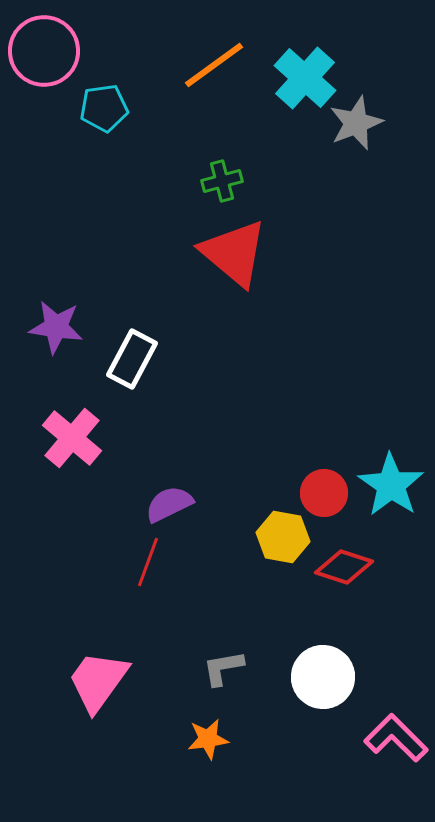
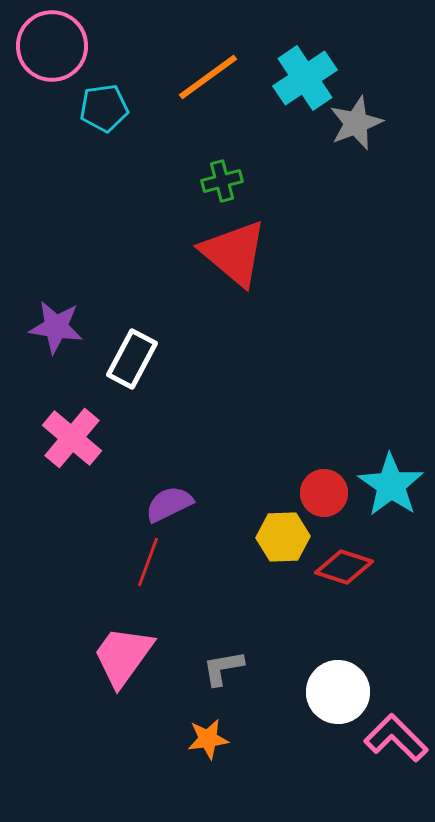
pink circle: moved 8 px right, 5 px up
orange line: moved 6 px left, 12 px down
cyan cross: rotated 14 degrees clockwise
yellow hexagon: rotated 12 degrees counterclockwise
white circle: moved 15 px right, 15 px down
pink trapezoid: moved 25 px right, 25 px up
